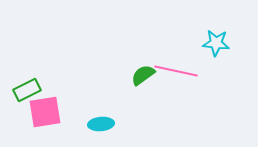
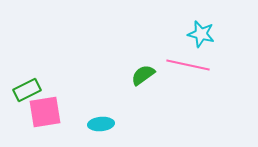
cyan star: moved 15 px left, 9 px up; rotated 8 degrees clockwise
pink line: moved 12 px right, 6 px up
